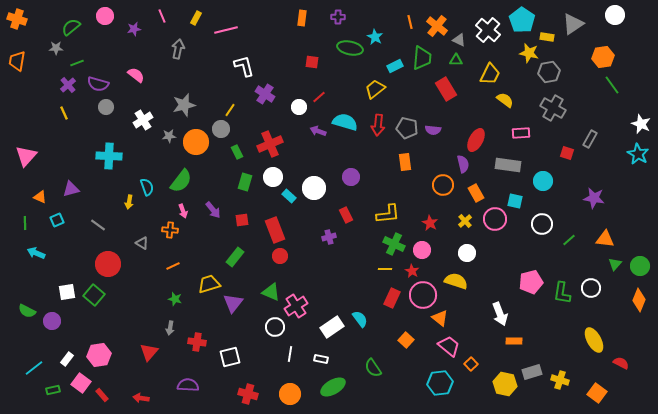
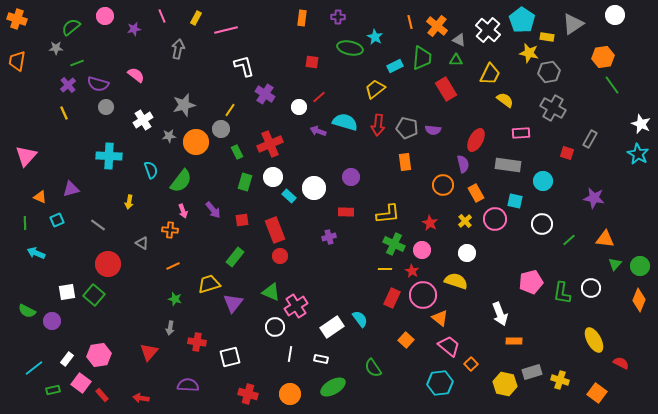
cyan semicircle at (147, 187): moved 4 px right, 17 px up
red rectangle at (346, 215): moved 3 px up; rotated 63 degrees counterclockwise
